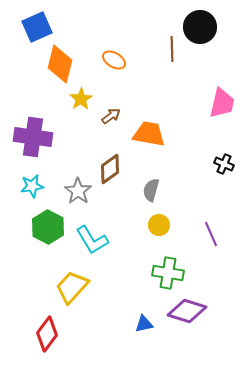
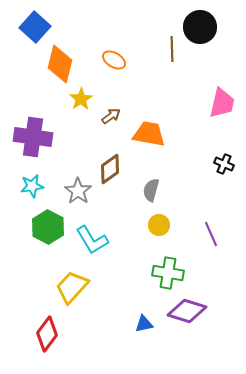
blue square: moved 2 px left; rotated 24 degrees counterclockwise
